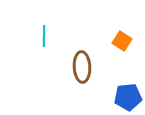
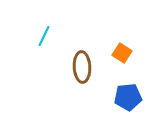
cyan line: rotated 25 degrees clockwise
orange square: moved 12 px down
